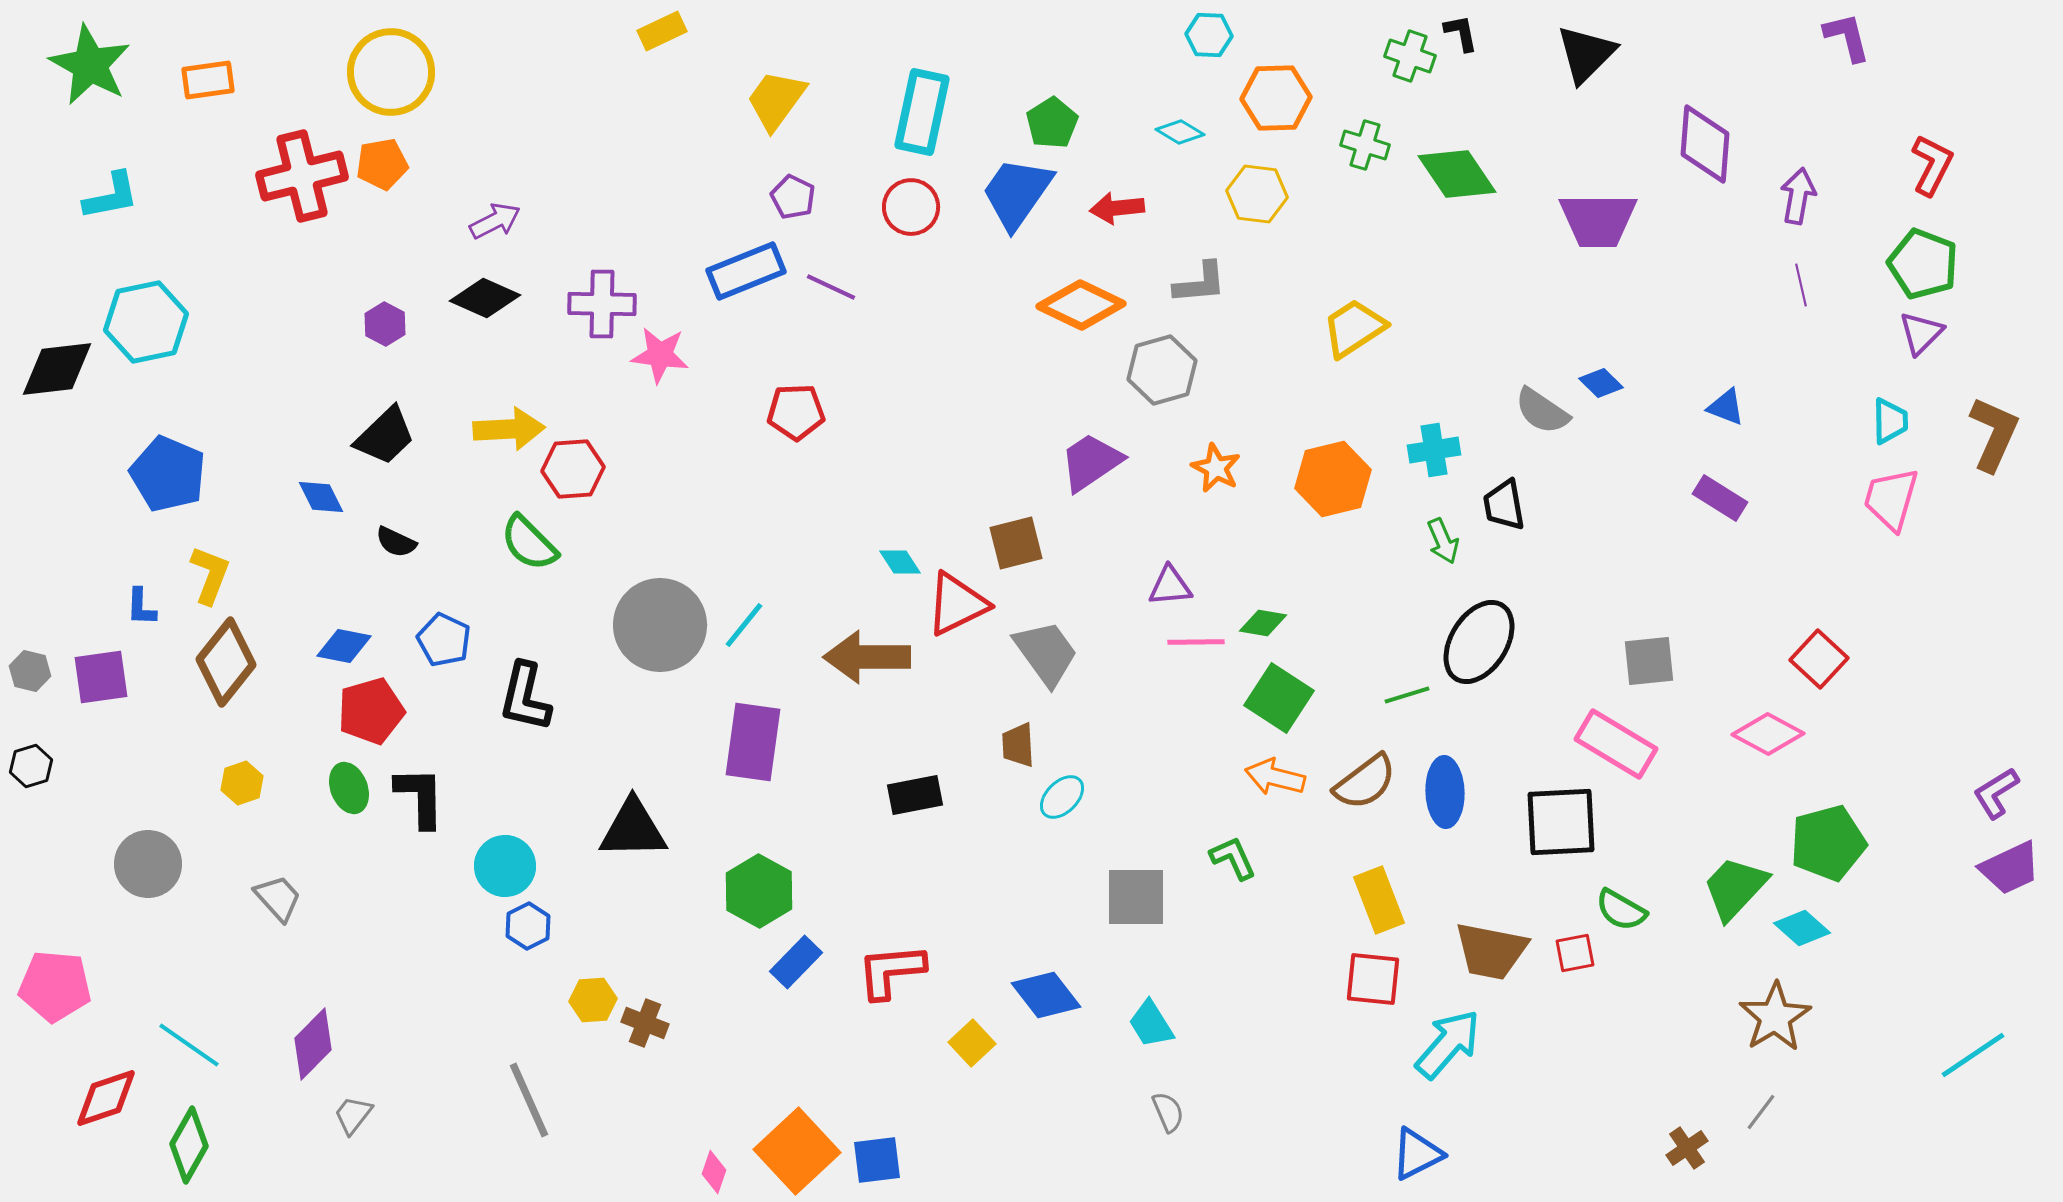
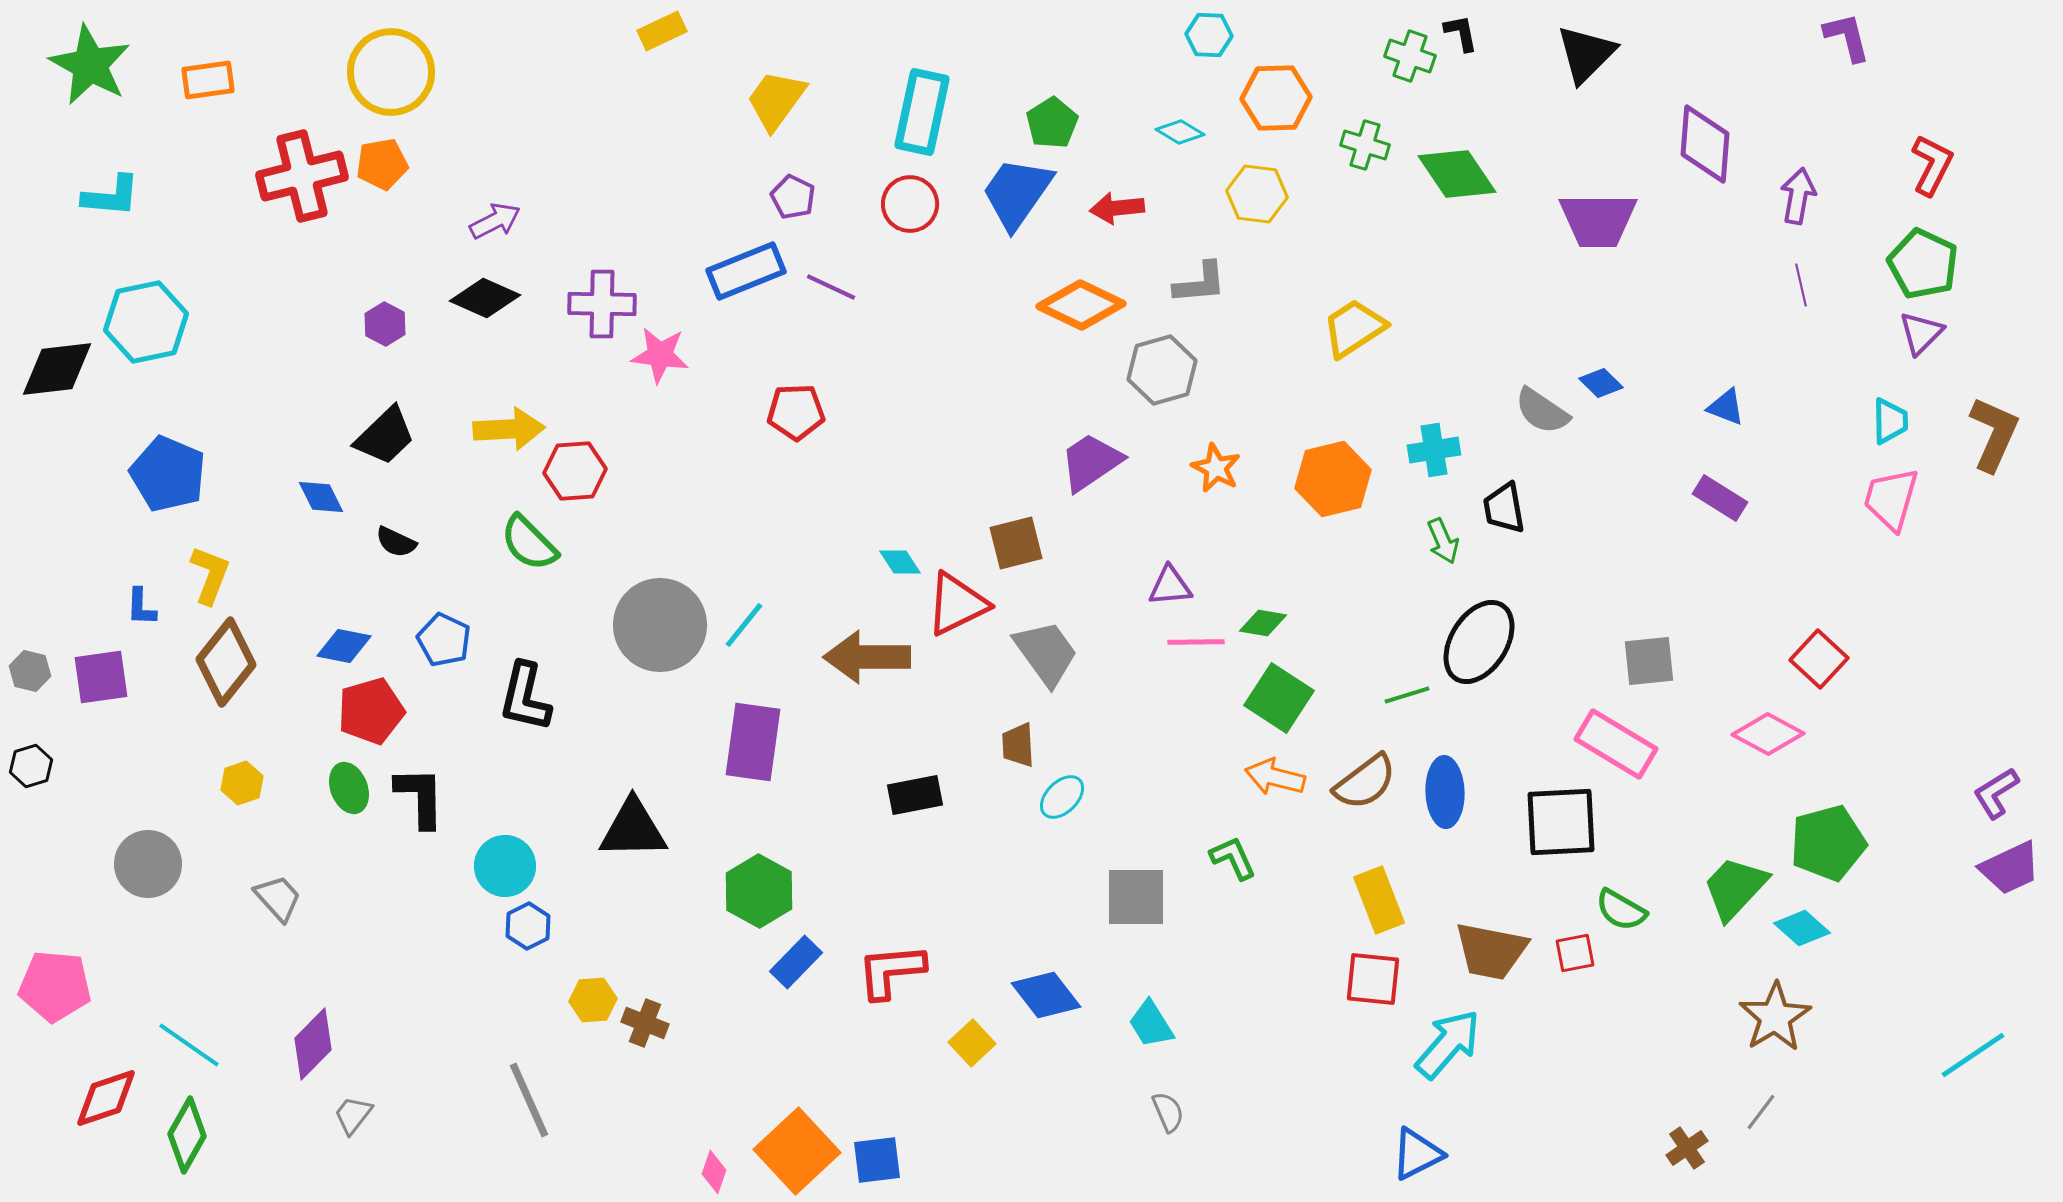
cyan L-shape at (111, 196): rotated 16 degrees clockwise
red circle at (911, 207): moved 1 px left, 3 px up
green pentagon at (1923, 264): rotated 4 degrees clockwise
red hexagon at (573, 469): moved 2 px right, 2 px down
black trapezoid at (1504, 505): moved 3 px down
green diamond at (189, 1145): moved 2 px left, 10 px up
